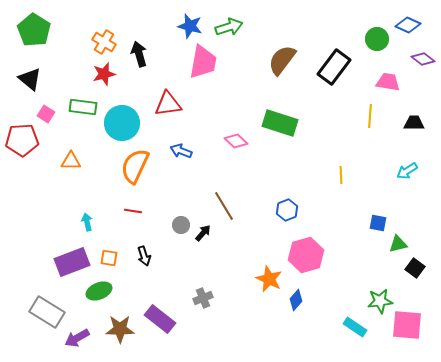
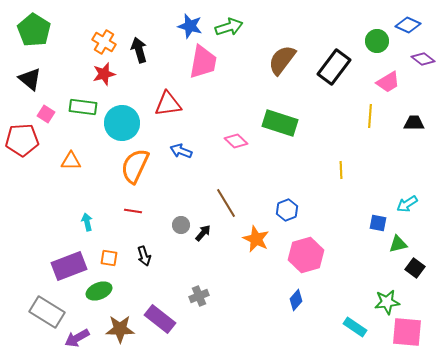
green circle at (377, 39): moved 2 px down
black arrow at (139, 54): moved 4 px up
pink trapezoid at (388, 82): rotated 140 degrees clockwise
cyan arrow at (407, 171): moved 33 px down
yellow line at (341, 175): moved 5 px up
brown line at (224, 206): moved 2 px right, 3 px up
purple rectangle at (72, 262): moved 3 px left, 4 px down
orange star at (269, 279): moved 13 px left, 40 px up
gray cross at (203, 298): moved 4 px left, 2 px up
green star at (380, 301): moved 7 px right, 1 px down
pink square at (407, 325): moved 7 px down
